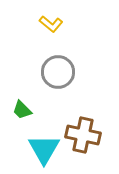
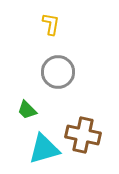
yellow L-shape: rotated 120 degrees counterclockwise
green trapezoid: moved 5 px right
cyan triangle: rotated 44 degrees clockwise
